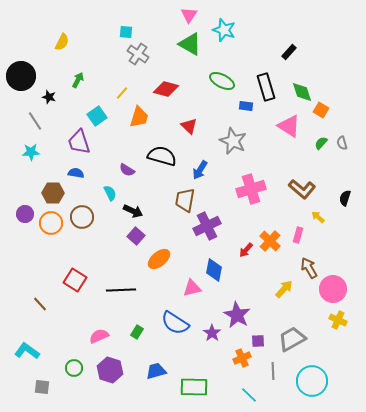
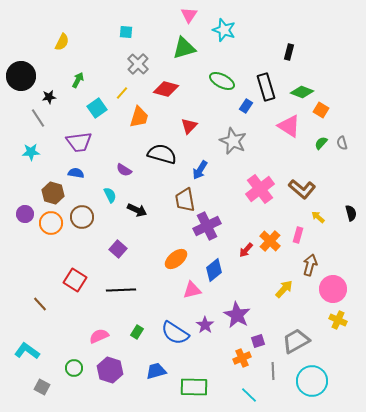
green triangle at (190, 44): moved 6 px left, 4 px down; rotated 45 degrees counterclockwise
black rectangle at (289, 52): rotated 28 degrees counterclockwise
gray cross at (138, 54): moved 10 px down; rotated 10 degrees clockwise
green diamond at (302, 92): rotated 50 degrees counterclockwise
black star at (49, 97): rotated 24 degrees counterclockwise
blue rectangle at (246, 106): rotated 64 degrees counterclockwise
cyan square at (97, 116): moved 8 px up
gray line at (35, 121): moved 3 px right, 3 px up
red triangle at (189, 126): rotated 30 degrees clockwise
purple trapezoid at (79, 142): rotated 80 degrees counterclockwise
black semicircle at (162, 156): moved 2 px up
purple semicircle at (127, 170): moved 3 px left
pink cross at (251, 189): moved 9 px right; rotated 20 degrees counterclockwise
brown hexagon at (53, 193): rotated 15 degrees clockwise
cyan semicircle at (110, 193): moved 2 px down
black semicircle at (345, 198): moved 6 px right, 15 px down; rotated 147 degrees clockwise
brown trapezoid at (185, 200): rotated 20 degrees counterclockwise
black arrow at (133, 211): moved 4 px right, 1 px up
purple square at (136, 236): moved 18 px left, 13 px down
orange ellipse at (159, 259): moved 17 px right
brown arrow at (309, 268): moved 1 px right, 3 px up; rotated 45 degrees clockwise
blue diamond at (214, 270): rotated 40 degrees clockwise
pink triangle at (192, 288): moved 2 px down
blue semicircle at (175, 323): moved 10 px down
purple star at (212, 333): moved 7 px left, 8 px up
gray trapezoid at (292, 339): moved 4 px right, 2 px down
purple square at (258, 341): rotated 16 degrees counterclockwise
gray square at (42, 387): rotated 21 degrees clockwise
